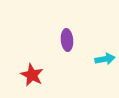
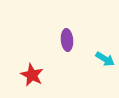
cyan arrow: rotated 42 degrees clockwise
